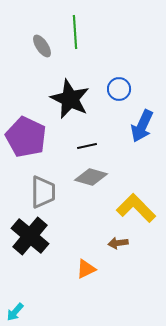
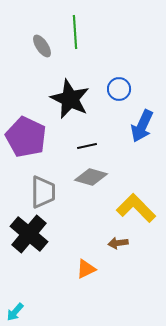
black cross: moved 1 px left, 2 px up
